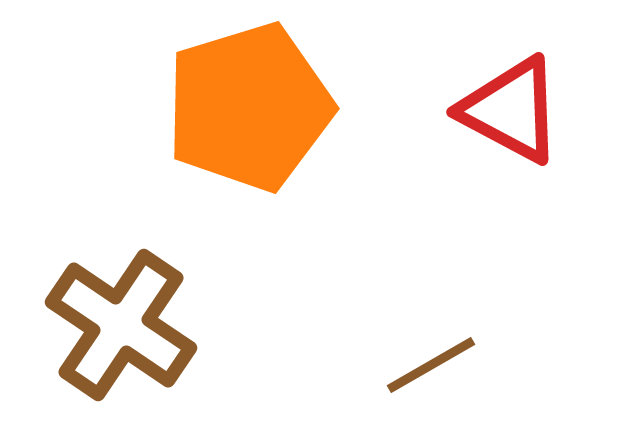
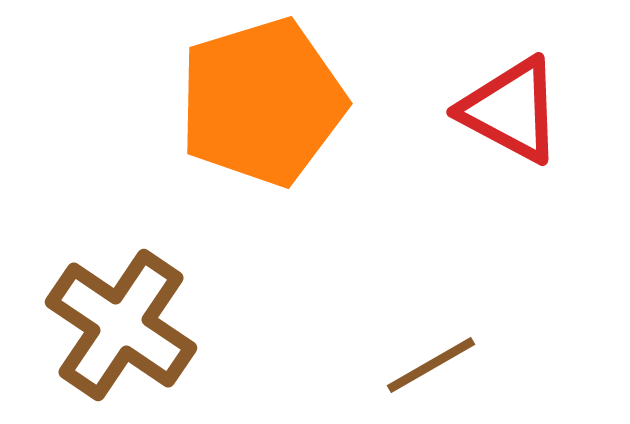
orange pentagon: moved 13 px right, 5 px up
